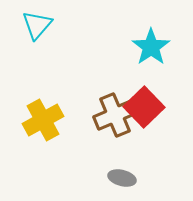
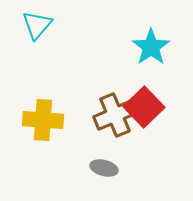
yellow cross: rotated 33 degrees clockwise
gray ellipse: moved 18 px left, 10 px up
